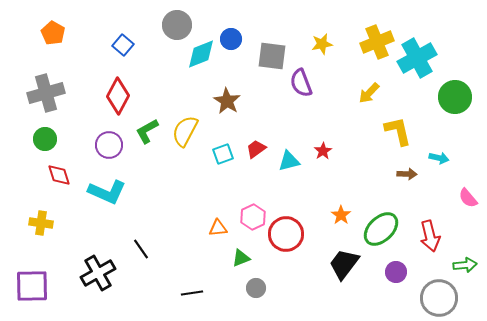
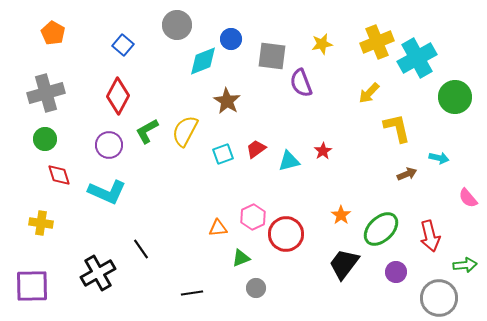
cyan diamond at (201, 54): moved 2 px right, 7 px down
yellow L-shape at (398, 131): moved 1 px left, 3 px up
brown arrow at (407, 174): rotated 24 degrees counterclockwise
